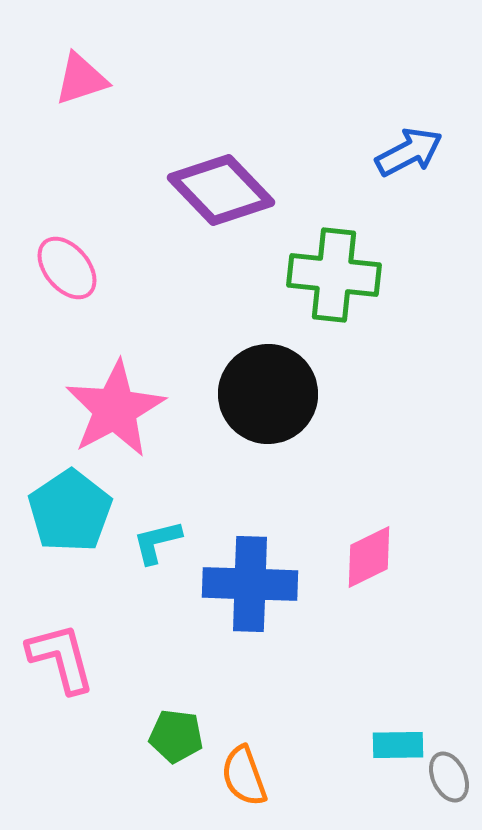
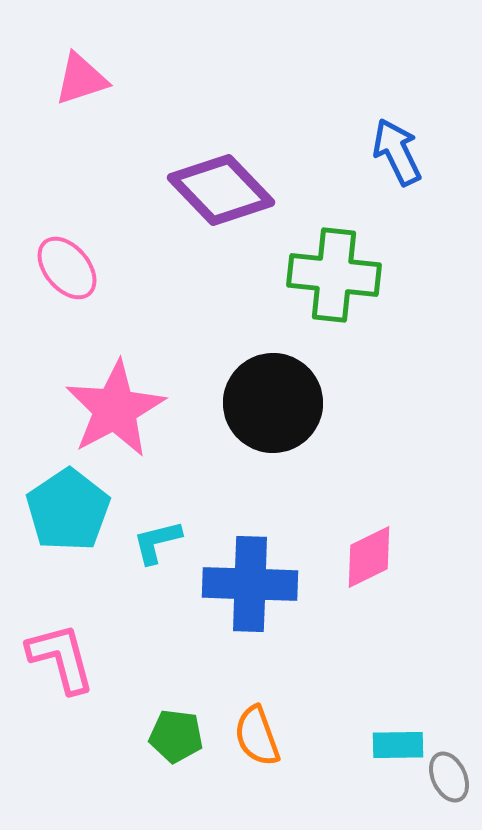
blue arrow: moved 12 px left; rotated 88 degrees counterclockwise
black circle: moved 5 px right, 9 px down
cyan pentagon: moved 2 px left, 1 px up
orange semicircle: moved 13 px right, 40 px up
